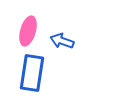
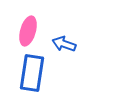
blue arrow: moved 2 px right, 3 px down
